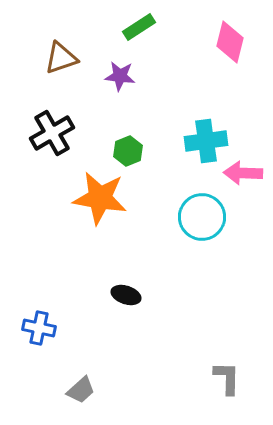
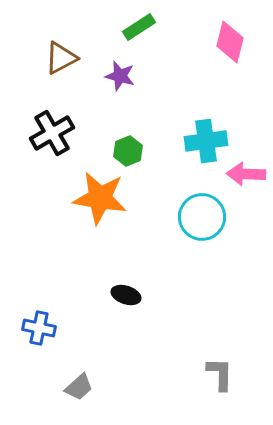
brown triangle: rotated 9 degrees counterclockwise
purple star: rotated 8 degrees clockwise
pink arrow: moved 3 px right, 1 px down
gray L-shape: moved 7 px left, 4 px up
gray trapezoid: moved 2 px left, 3 px up
